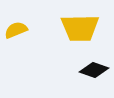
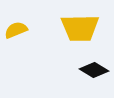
black diamond: rotated 12 degrees clockwise
